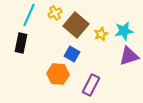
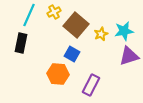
yellow cross: moved 1 px left, 1 px up
